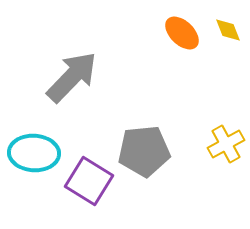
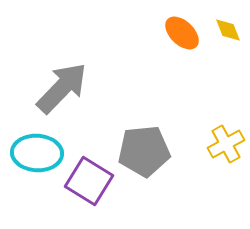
gray arrow: moved 10 px left, 11 px down
cyan ellipse: moved 3 px right
